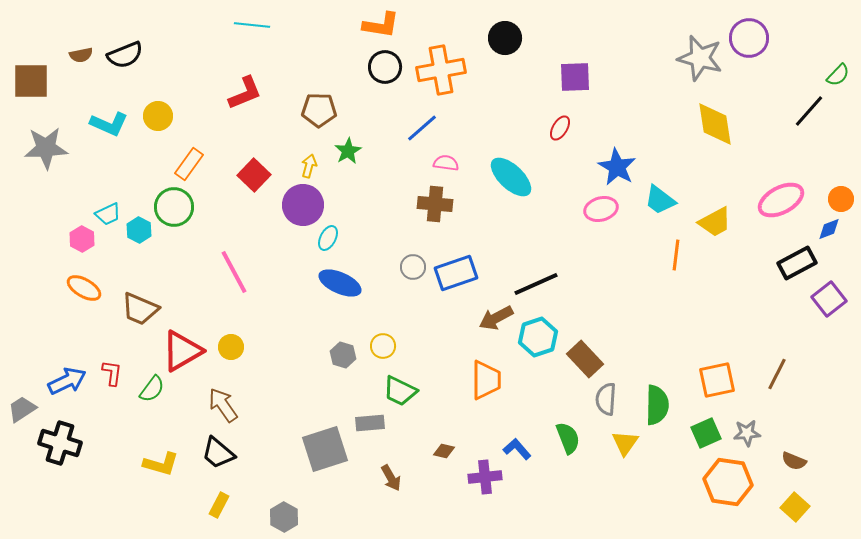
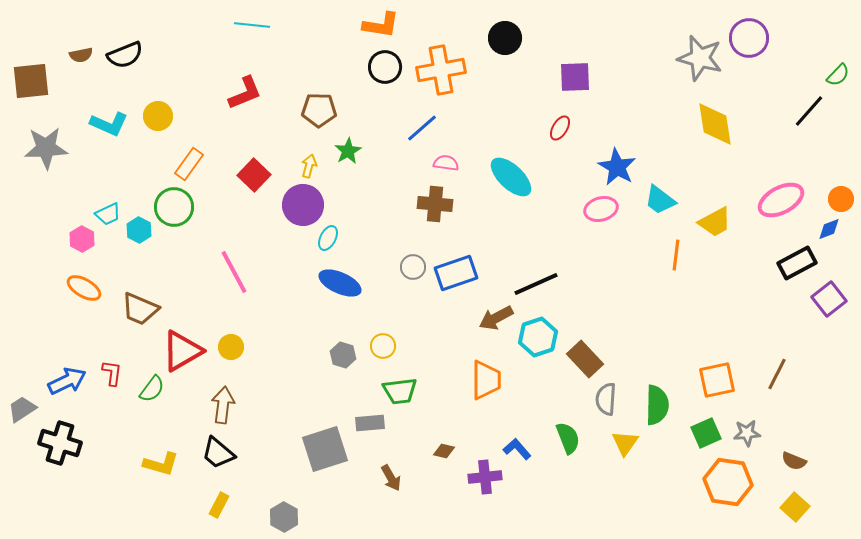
brown square at (31, 81): rotated 6 degrees counterclockwise
green trapezoid at (400, 391): rotated 33 degrees counterclockwise
brown arrow at (223, 405): rotated 42 degrees clockwise
